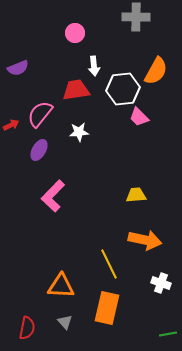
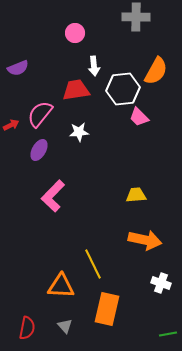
yellow line: moved 16 px left
orange rectangle: moved 1 px down
gray triangle: moved 4 px down
